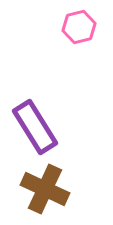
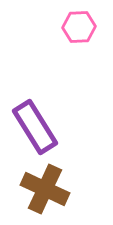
pink hexagon: rotated 12 degrees clockwise
